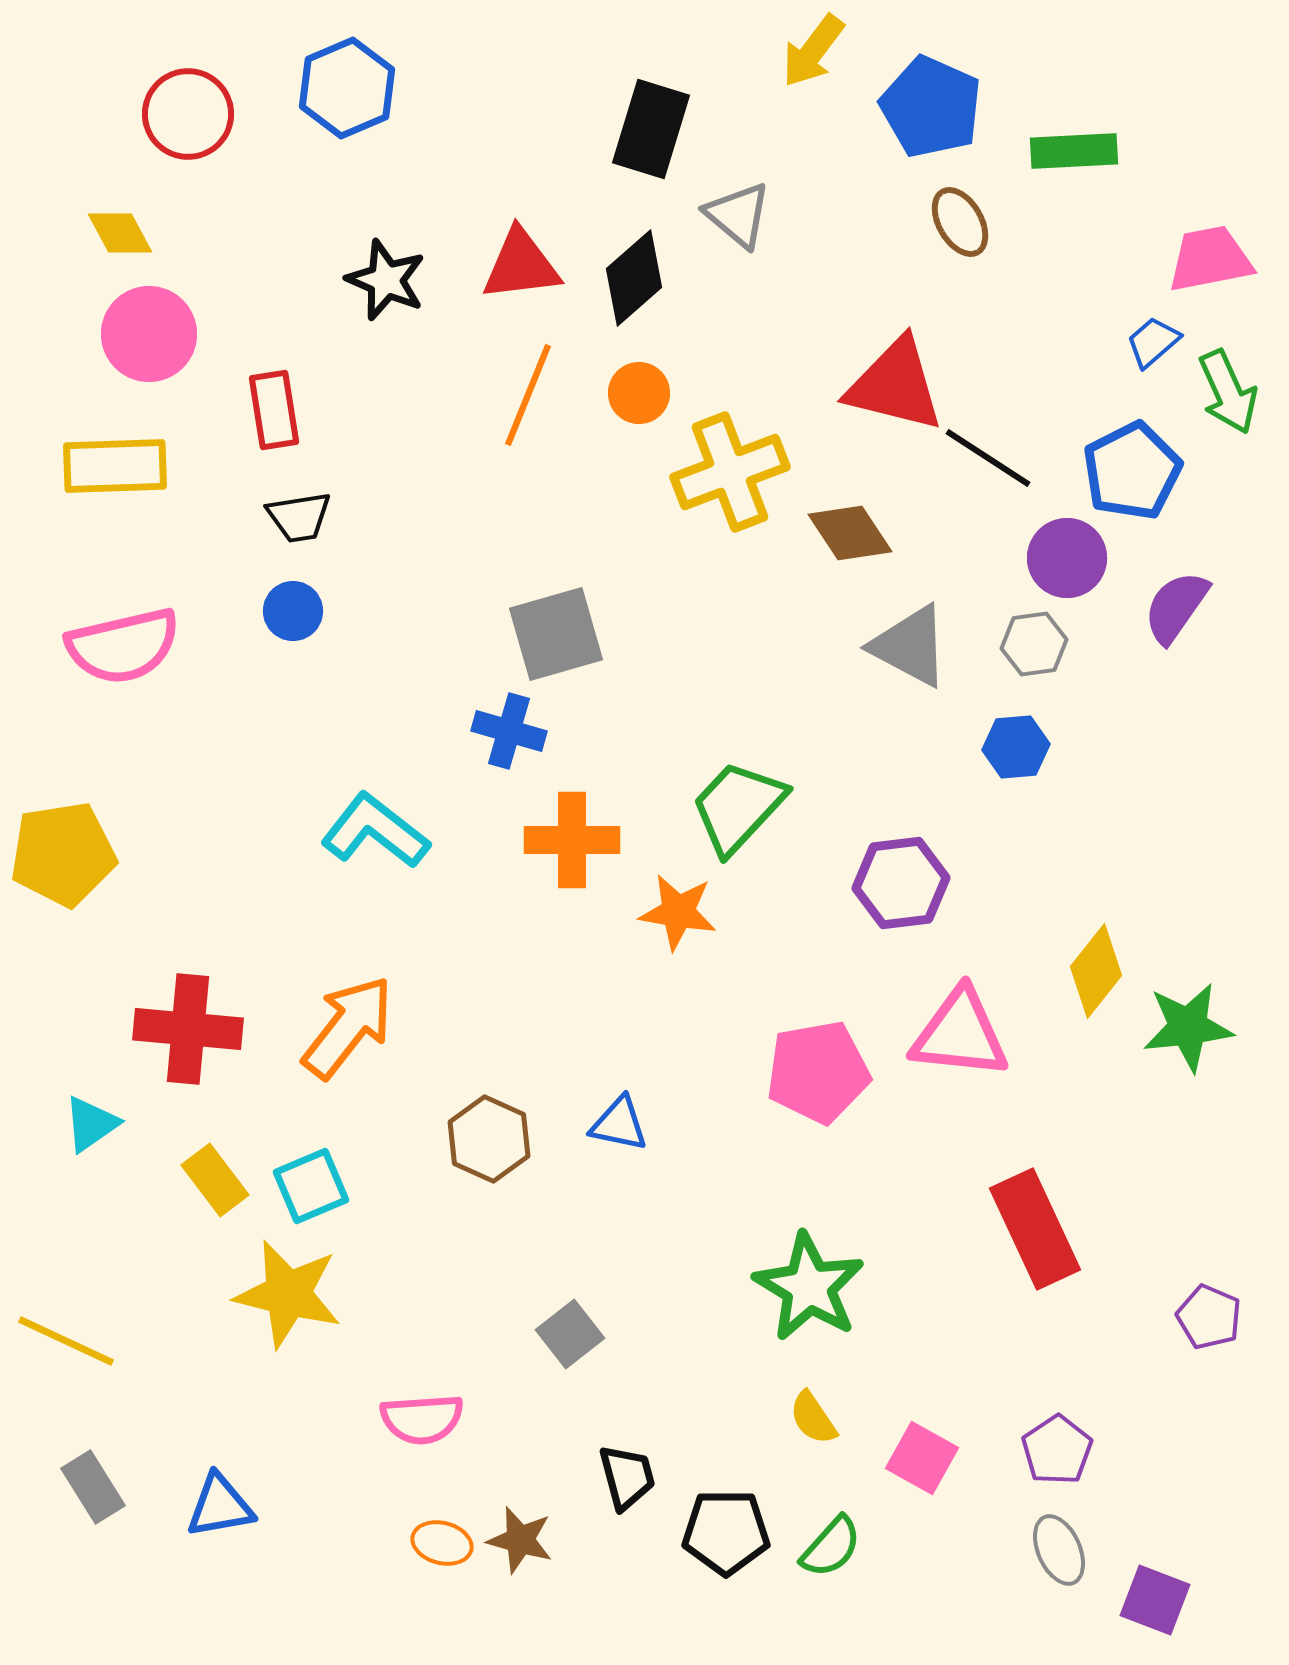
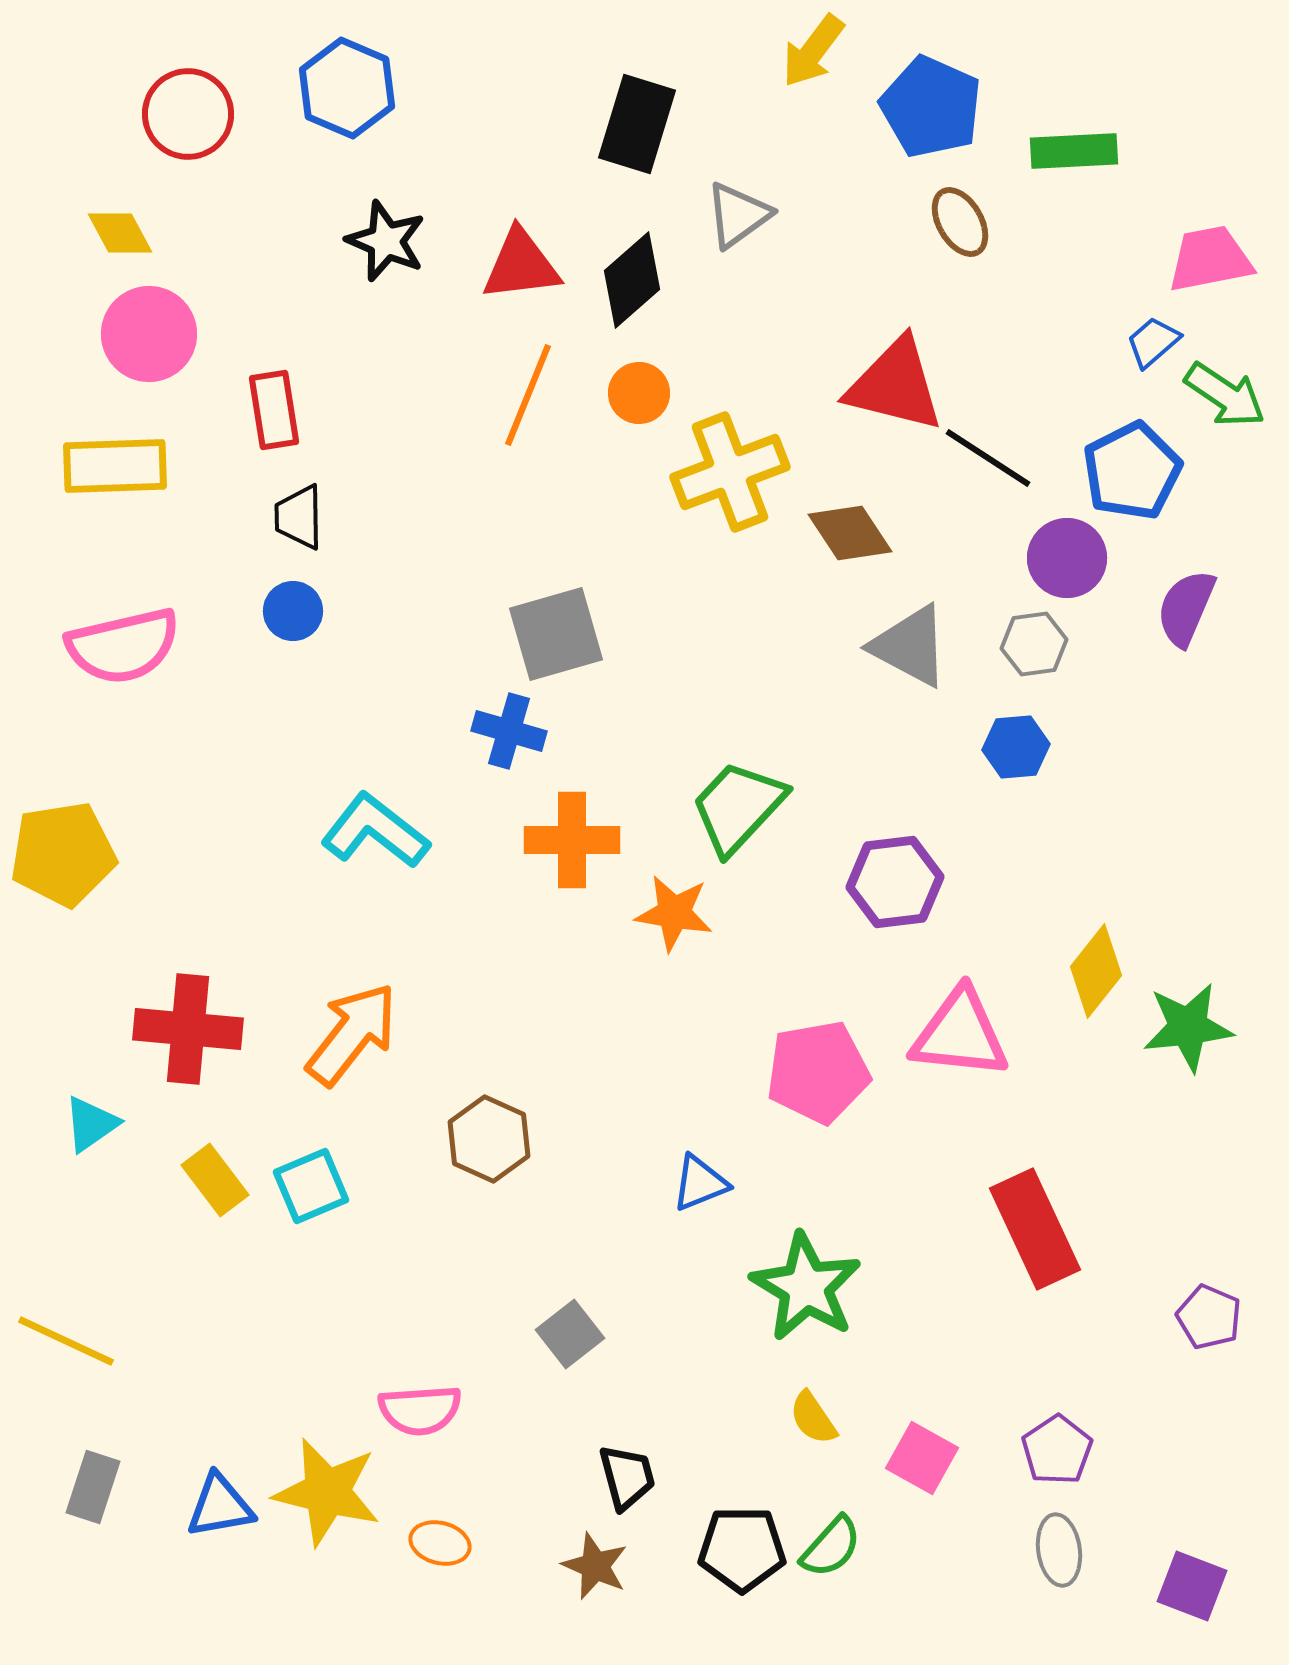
blue hexagon at (347, 88): rotated 14 degrees counterclockwise
black rectangle at (651, 129): moved 14 px left, 5 px up
gray triangle at (738, 215): rotated 44 degrees clockwise
black diamond at (634, 278): moved 2 px left, 2 px down
black star at (386, 280): moved 39 px up
green arrow at (1228, 392): moved 3 px left, 3 px down; rotated 32 degrees counterclockwise
black trapezoid at (299, 517): rotated 98 degrees clockwise
purple semicircle at (1176, 607): moved 10 px right, 1 px down; rotated 12 degrees counterclockwise
purple hexagon at (901, 883): moved 6 px left, 1 px up
orange star at (678, 912): moved 4 px left, 1 px down
orange arrow at (348, 1027): moved 4 px right, 7 px down
blue triangle at (619, 1124): moved 81 px right, 59 px down; rotated 34 degrees counterclockwise
green star at (809, 1287): moved 3 px left
yellow star at (288, 1294): moved 39 px right, 198 px down
pink semicircle at (422, 1419): moved 2 px left, 9 px up
gray rectangle at (93, 1487): rotated 50 degrees clockwise
black pentagon at (726, 1532): moved 16 px right, 17 px down
brown star at (520, 1540): moved 75 px right, 26 px down; rotated 8 degrees clockwise
orange ellipse at (442, 1543): moved 2 px left
gray ellipse at (1059, 1550): rotated 16 degrees clockwise
purple square at (1155, 1600): moved 37 px right, 14 px up
